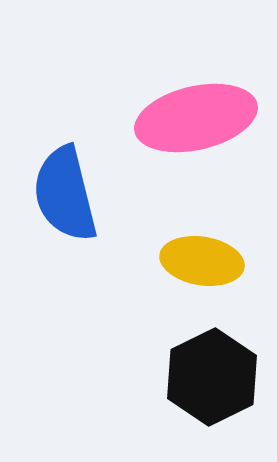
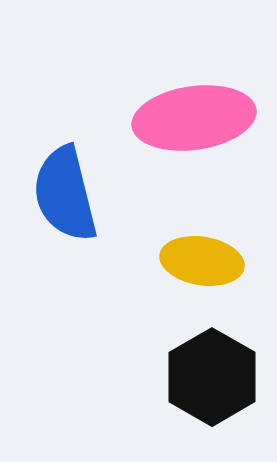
pink ellipse: moved 2 px left; rotated 5 degrees clockwise
black hexagon: rotated 4 degrees counterclockwise
